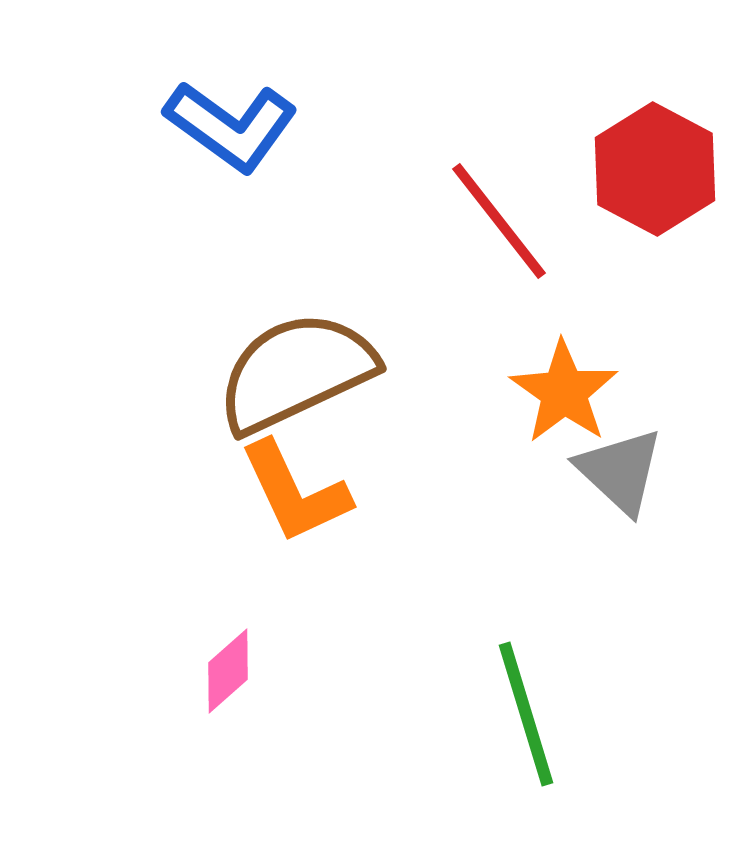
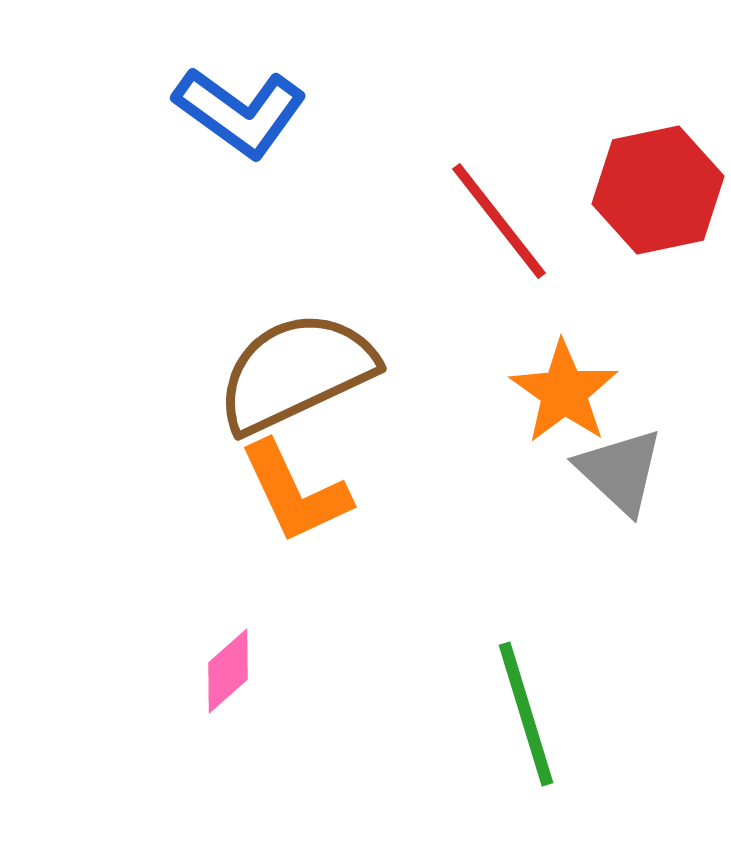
blue L-shape: moved 9 px right, 14 px up
red hexagon: moved 3 px right, 21 px down; rotated 20 degrees clockwise
